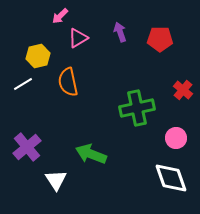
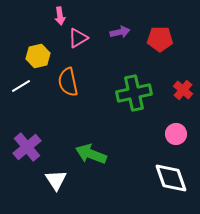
pink arrow: rotated 54 degrees counterclockwise
purple arrow: rotated 96 degrees clockwise
white line: moved 2 px left, 2 px down
green cross: moved 3 px left, 15 px up
pink circle: moved 4 px up
